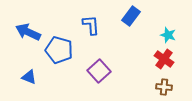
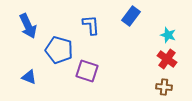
blue arrow: moved 6 px up; rotated 140 degrees counterclockwise
red cross: moved 3 px right
purple square: moved 12 px left; rotated 30 degrees counterclockwise
